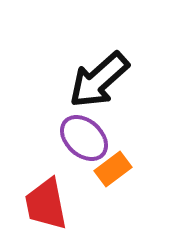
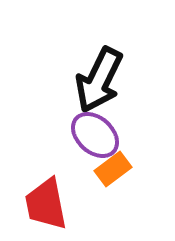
black arrow: rotated 22 degrees counterclockwise
purple ellipse: moved 11 px right, 3 px up
